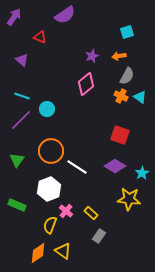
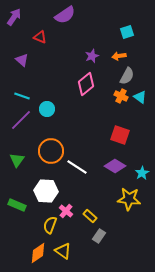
white hexagon: moved 3 px left, 2 px down; rotated 25 degrees clockwise
yellow rectangle: moved 1 px left, 3 px down
